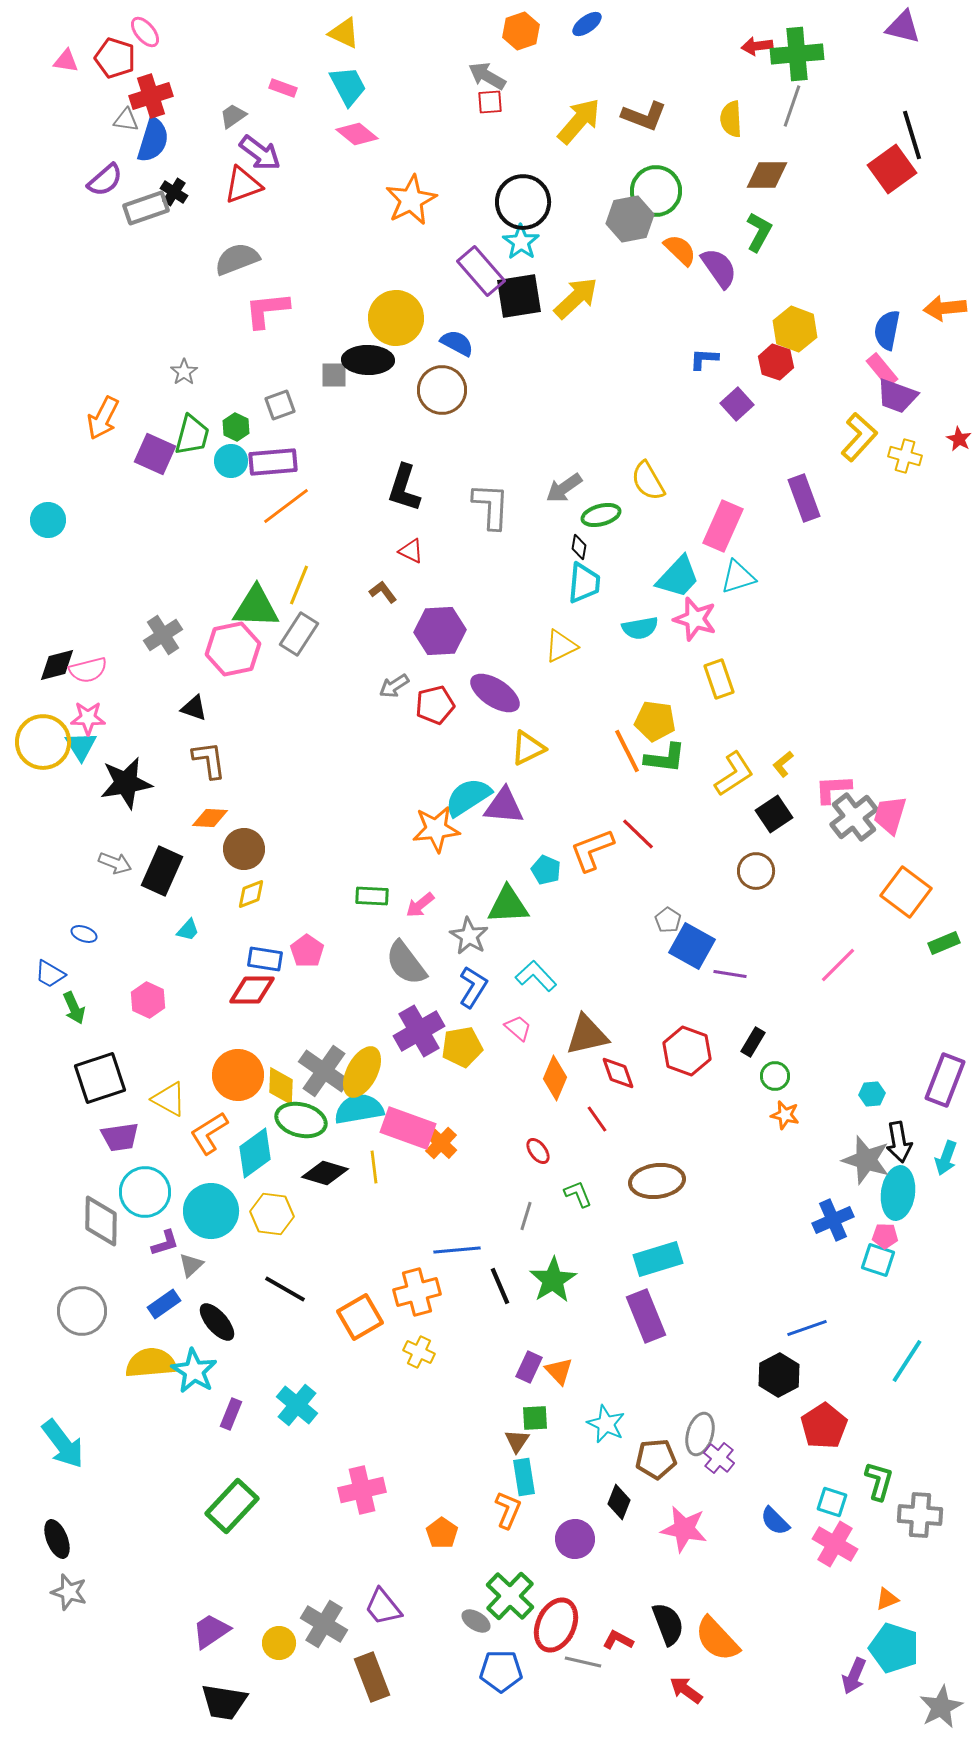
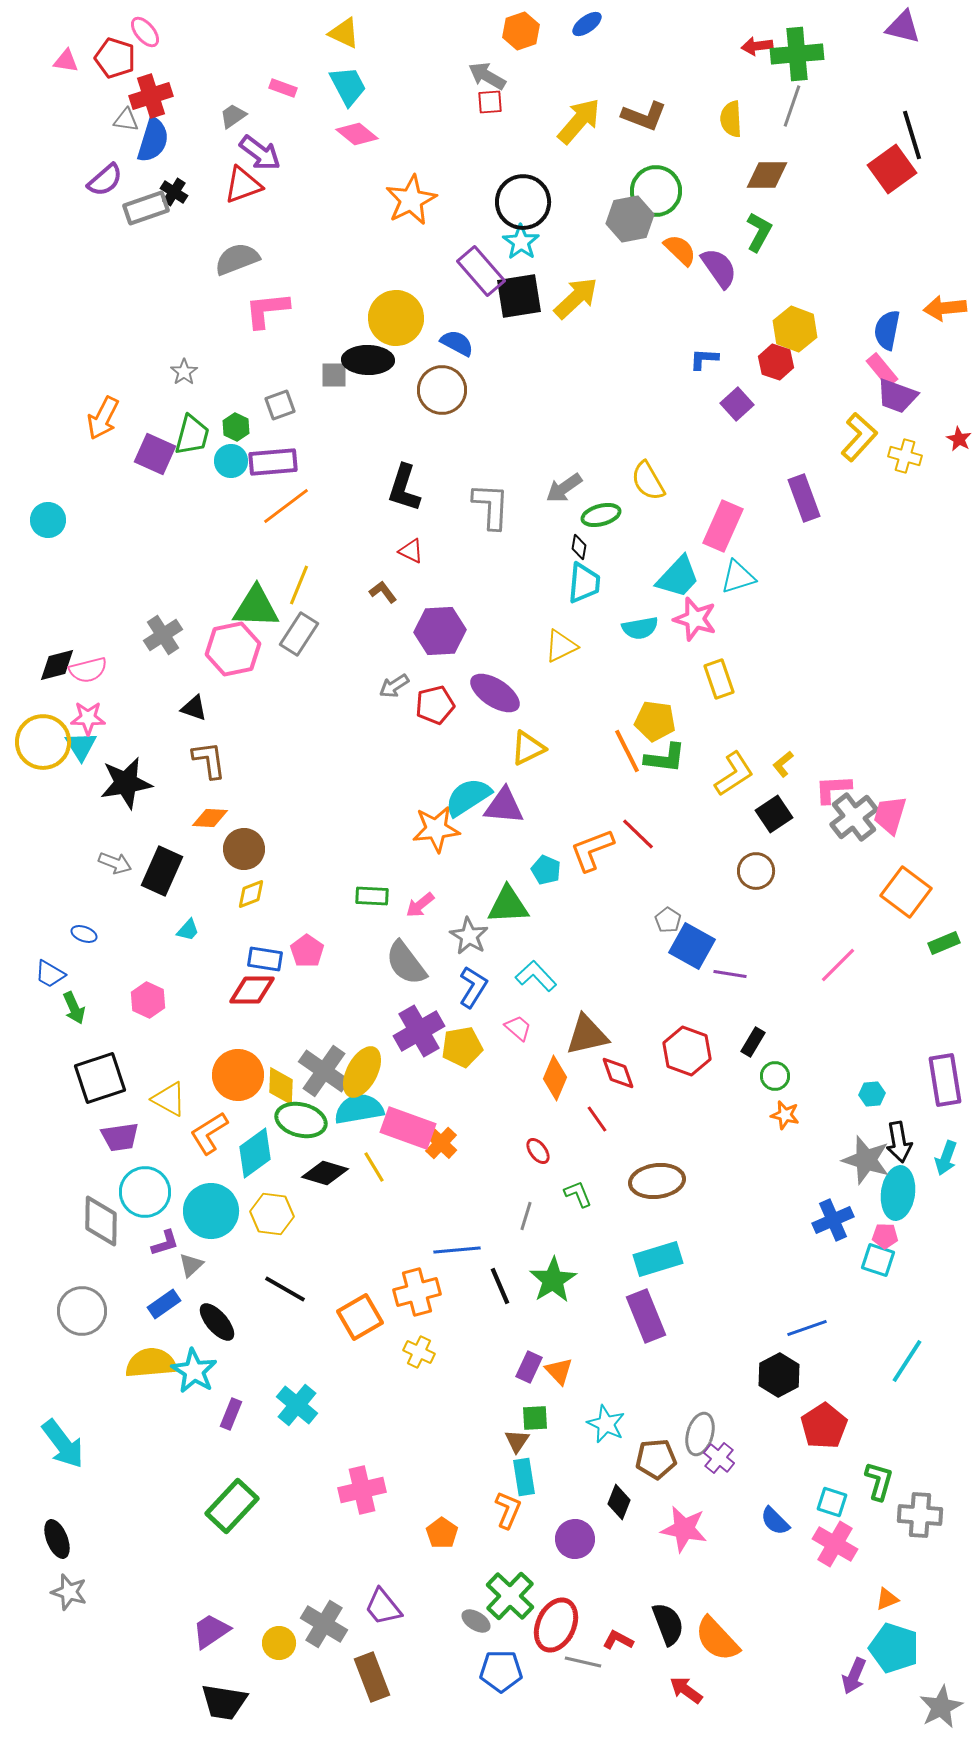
purple rectangle at (945, 1080): rotated 30 degrees counterclockwise
yellow line at (374, 1167): rotated 24 degrees counterclockwise
